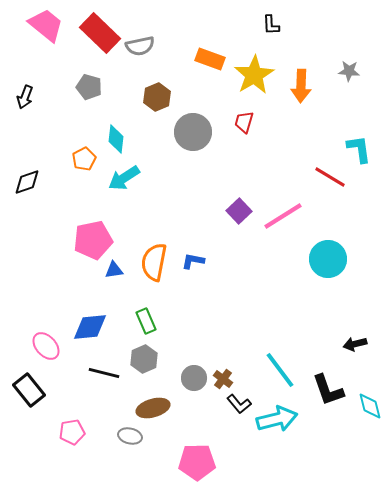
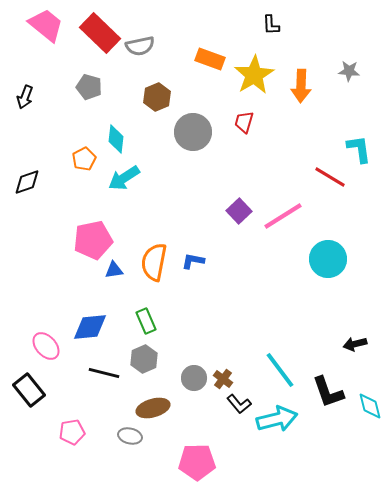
black L-shape at (328, 390): moved 2 px down
